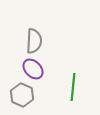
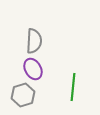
purple ellipse: rotated 15 degrees clockwise
gray hexagon: moved 1 px right; rotated 20 degrees clockwise
